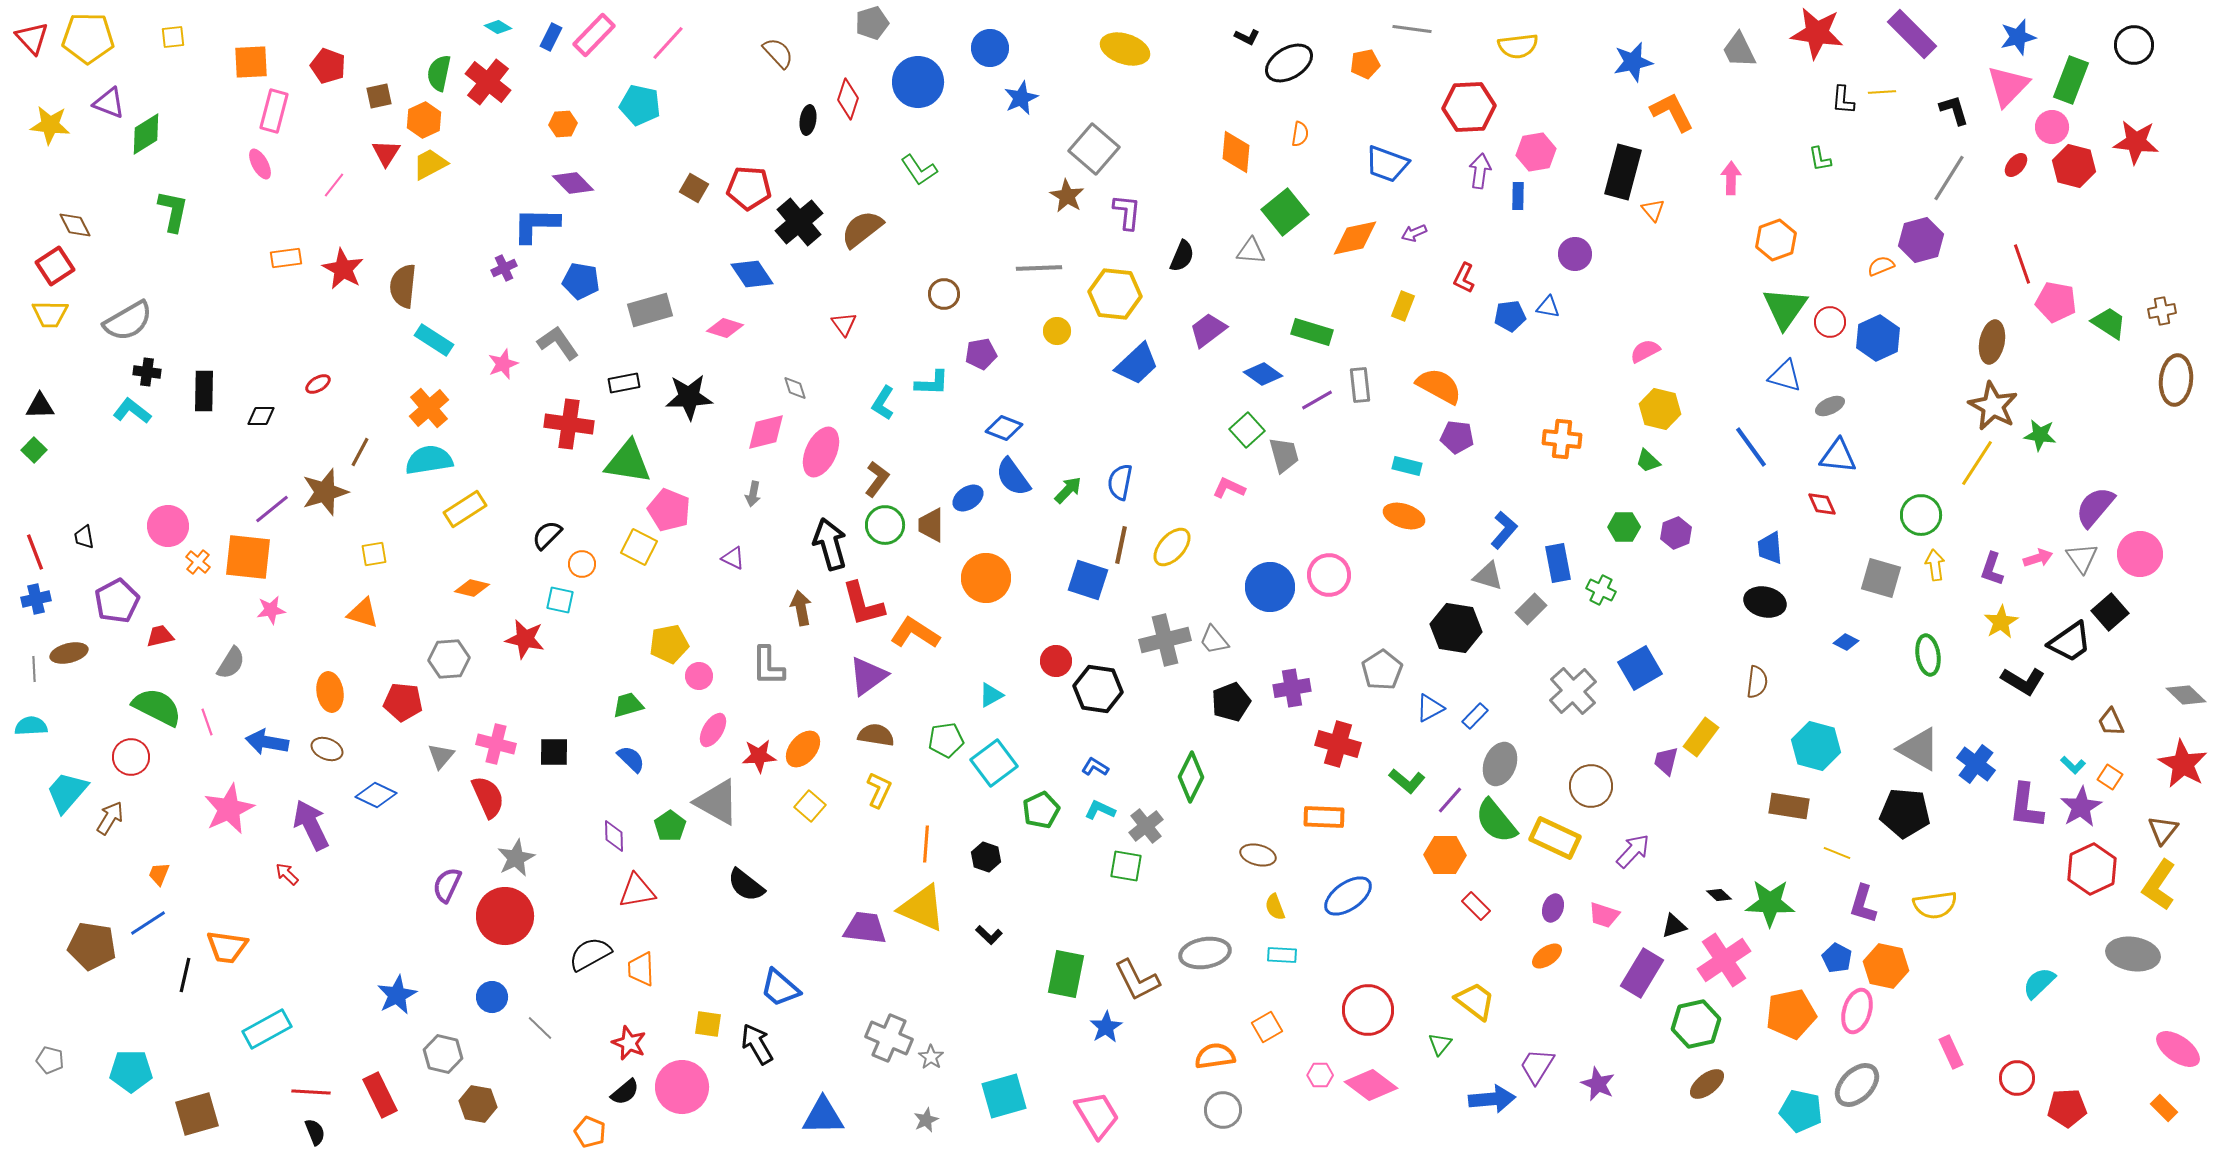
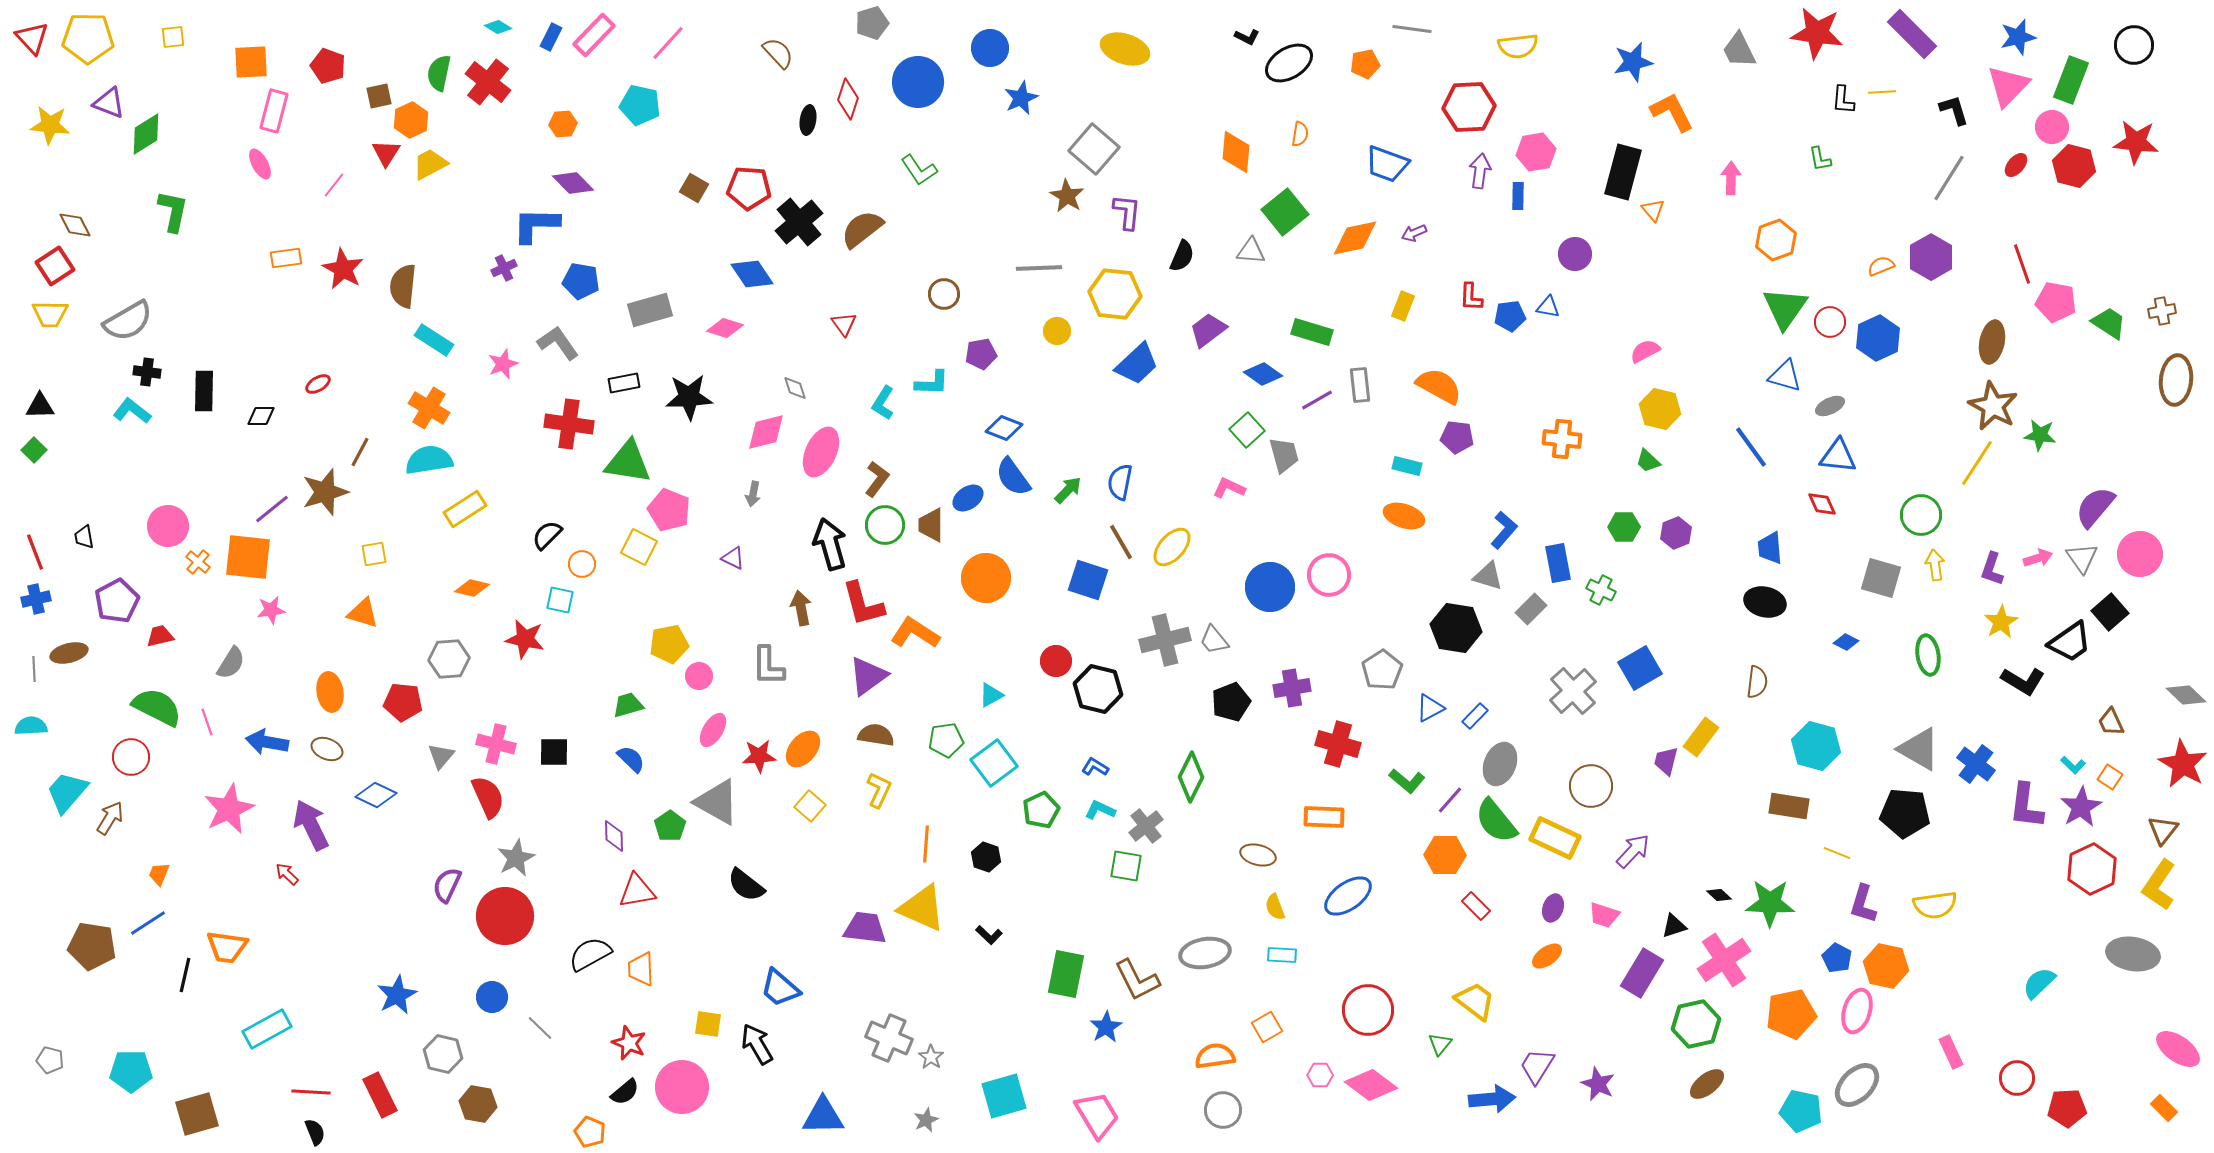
orange hexagon at (424, 120): moved 13 px left
purple hexagon at (1921, 240): moved 10 px right, 17 px down; rotated 15 degrees counterclockwise
red L-shape at (1464, 278): moved 7 px right, 19 px down; rotated 24 degrees counterclockwise
orange cross at (429, 408): rotated 18 degrees counterclockwise
brown line at (1121, 545): moved 3 px up; rotated 42 degrees counterclockwise
black hexagon at (1098, 689): rotated 6 degrees clockwise
